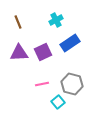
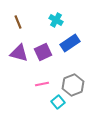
cyan cross: rotated 32 degrees counterclockwise
purple triangle: rotated 18 degrees clockwise
gray hexagon: moved 1 px right, 1 px down; rotated 25 degrees clockwise
